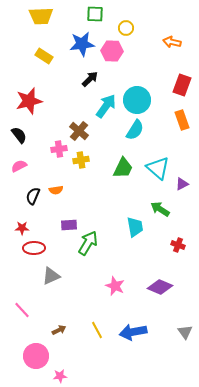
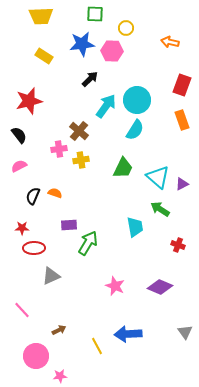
orange arrow at (172, 42): moved 2 px left
cyan triangle at (158, 168): moved 9 px down
orange semicircle at (56, 190): moved 1 px left, 3 px down; rotated 152 degrees counterclockwise
yellow line at (97, 330): moved 16 px down
blue arrow at (133, 332): moved 5 px left, 2 px down; rotated 8 degrees clockwise
